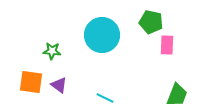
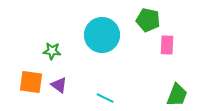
green pentagon: moved 3 px left, 2 px up
